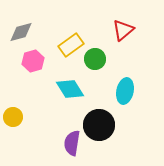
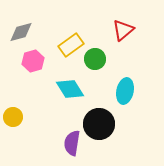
black circle: moved 1 px up
